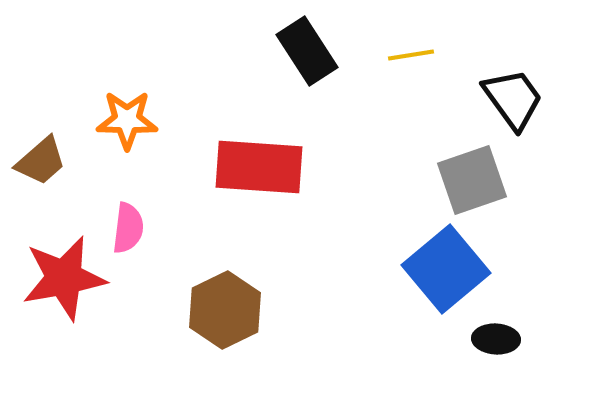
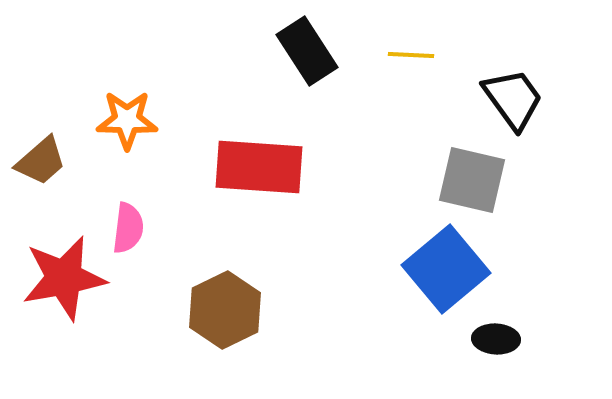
yellow line: rotated 12 degrees clockwise
gray square: rotated 32 degrees clockwise
